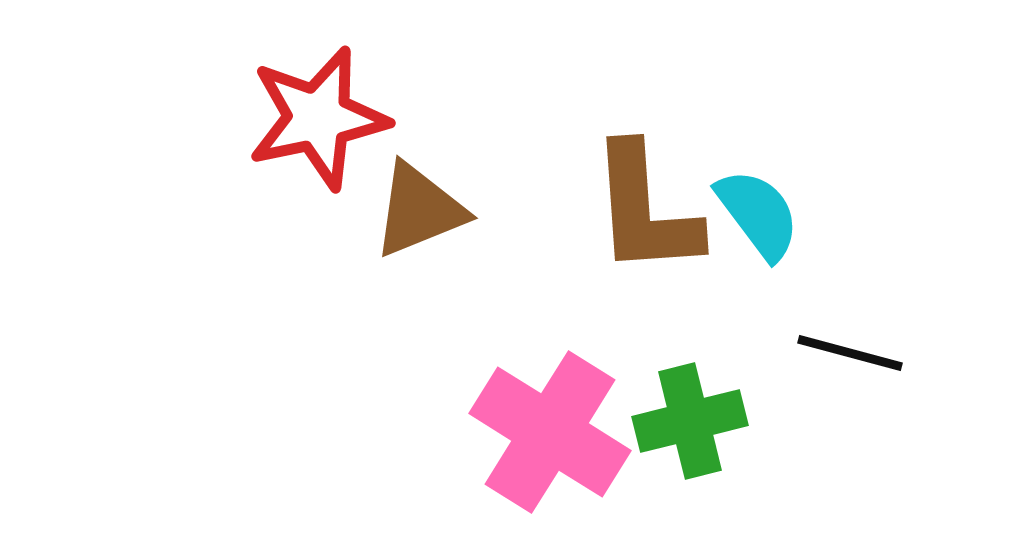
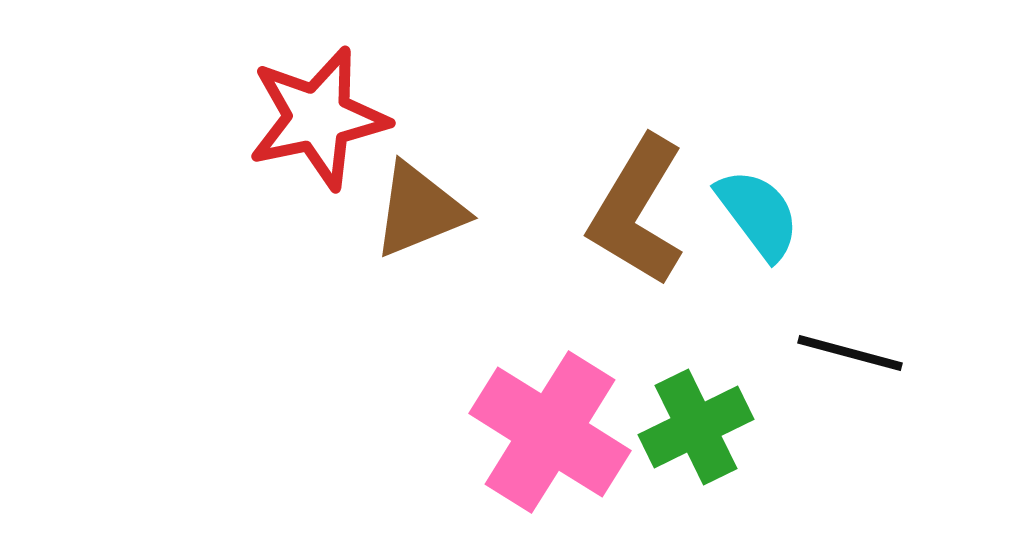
brown L-shape: moved 8 px left, 1 px down; rotated 35 degrees clockwise
green cross: moved 6 px right, 6 px down; rotated 12 degrees counterclockwise
